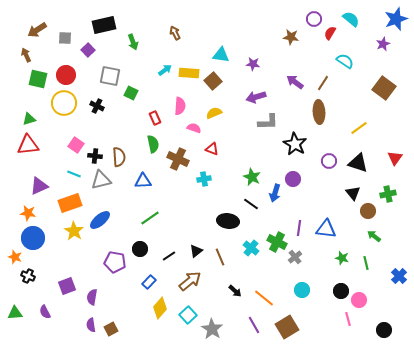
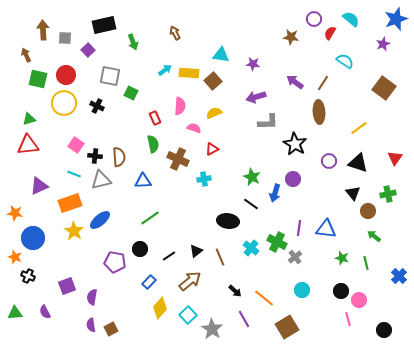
brown arrow at (37, 30): moved 6 px right; rotated 120 degrees clockwise
red triangle at (212, 149): rotated 48 degrees counterclockwise
orange star at (28, 213): moved 13 px left
purple line at (254, 325): moved 10 px left, 6 px up
